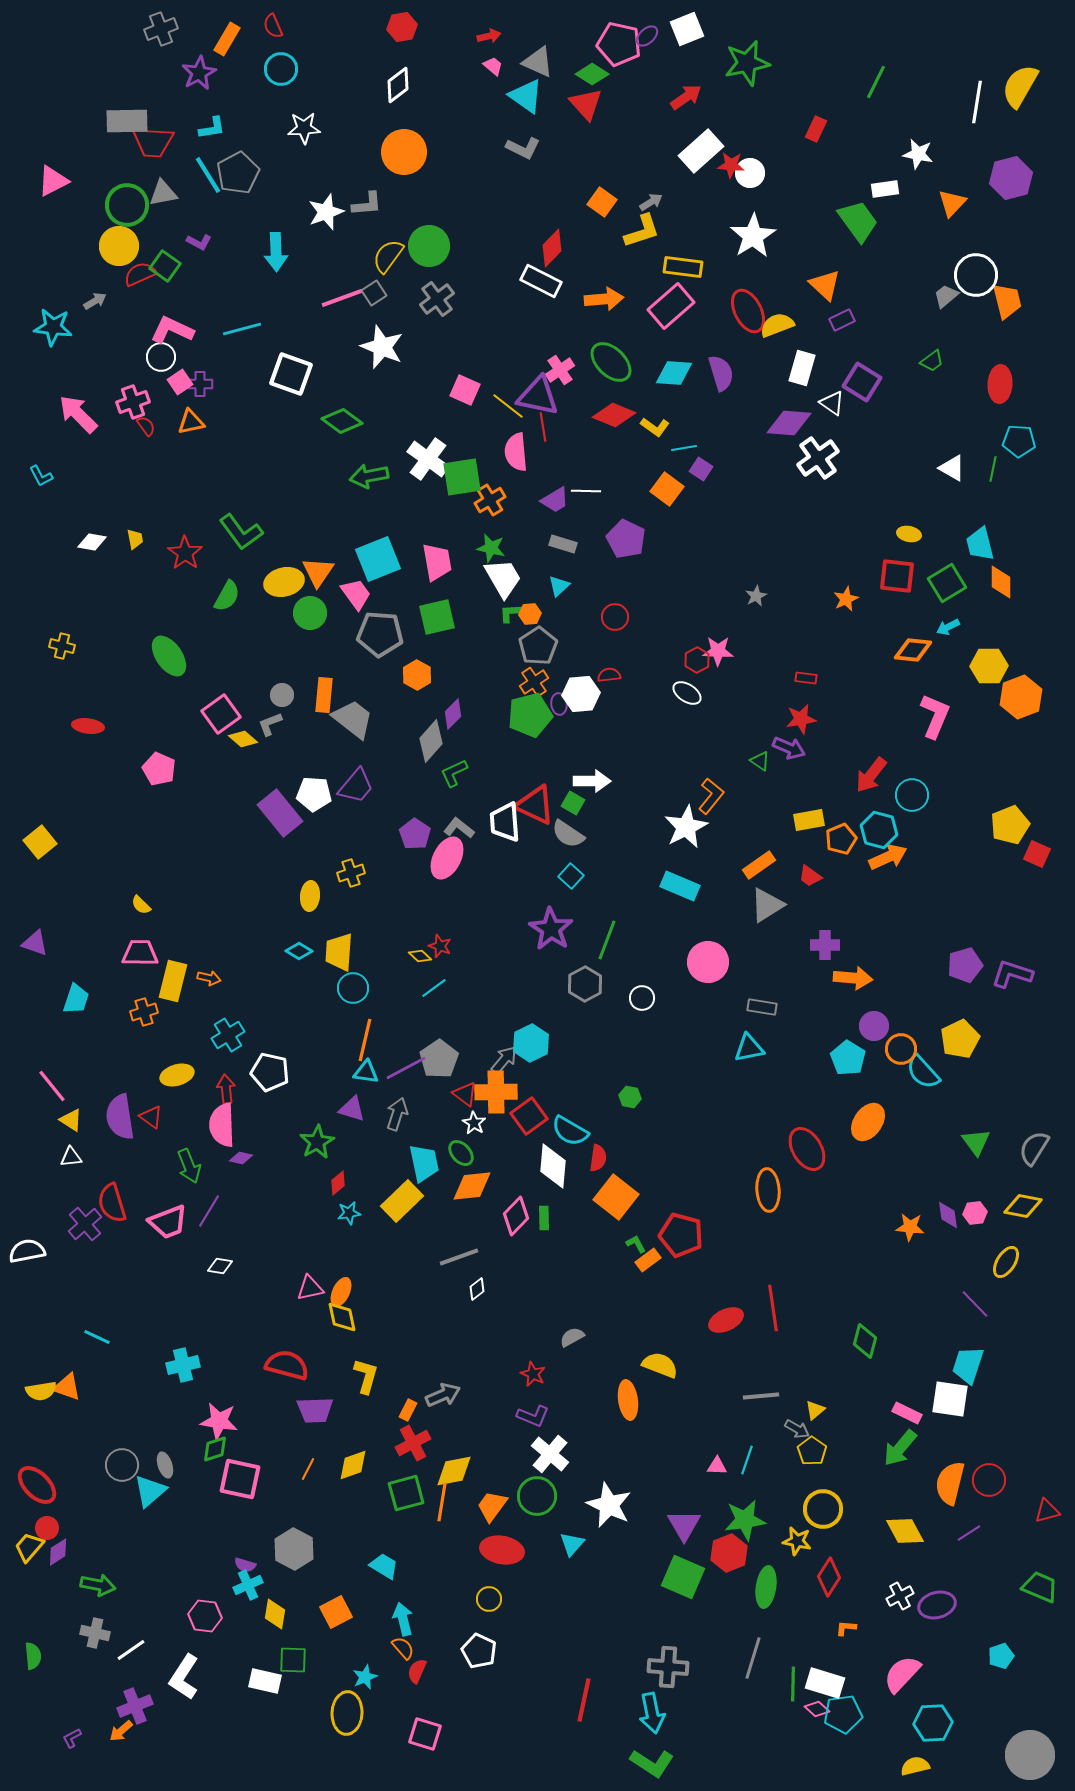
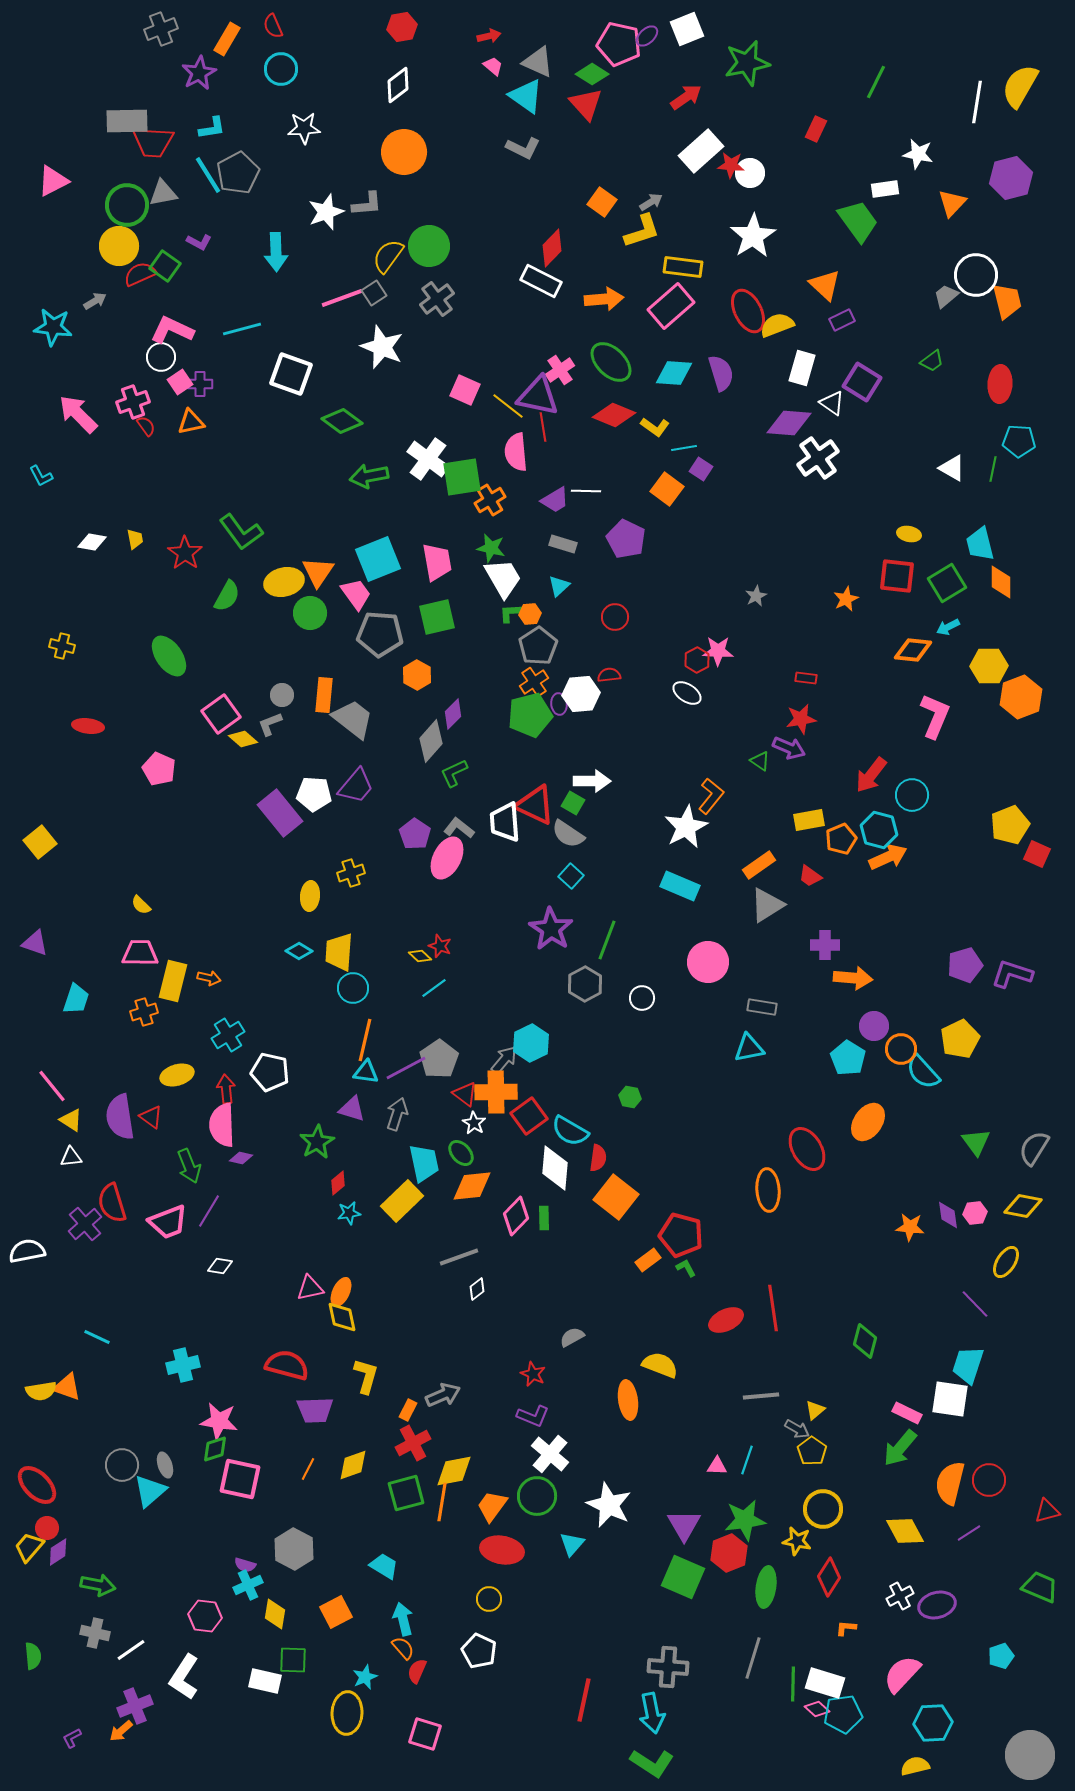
white diamond at (553, 1166): moved 2 px right, 2 px down
green L-shape at (636, 1244): moved 50 px right, 24 px down
